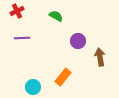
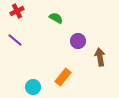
green semicircle: moved 2 px down
purple line: moved 7 px left, 2 px down; rotated 42 degrees clockwise
